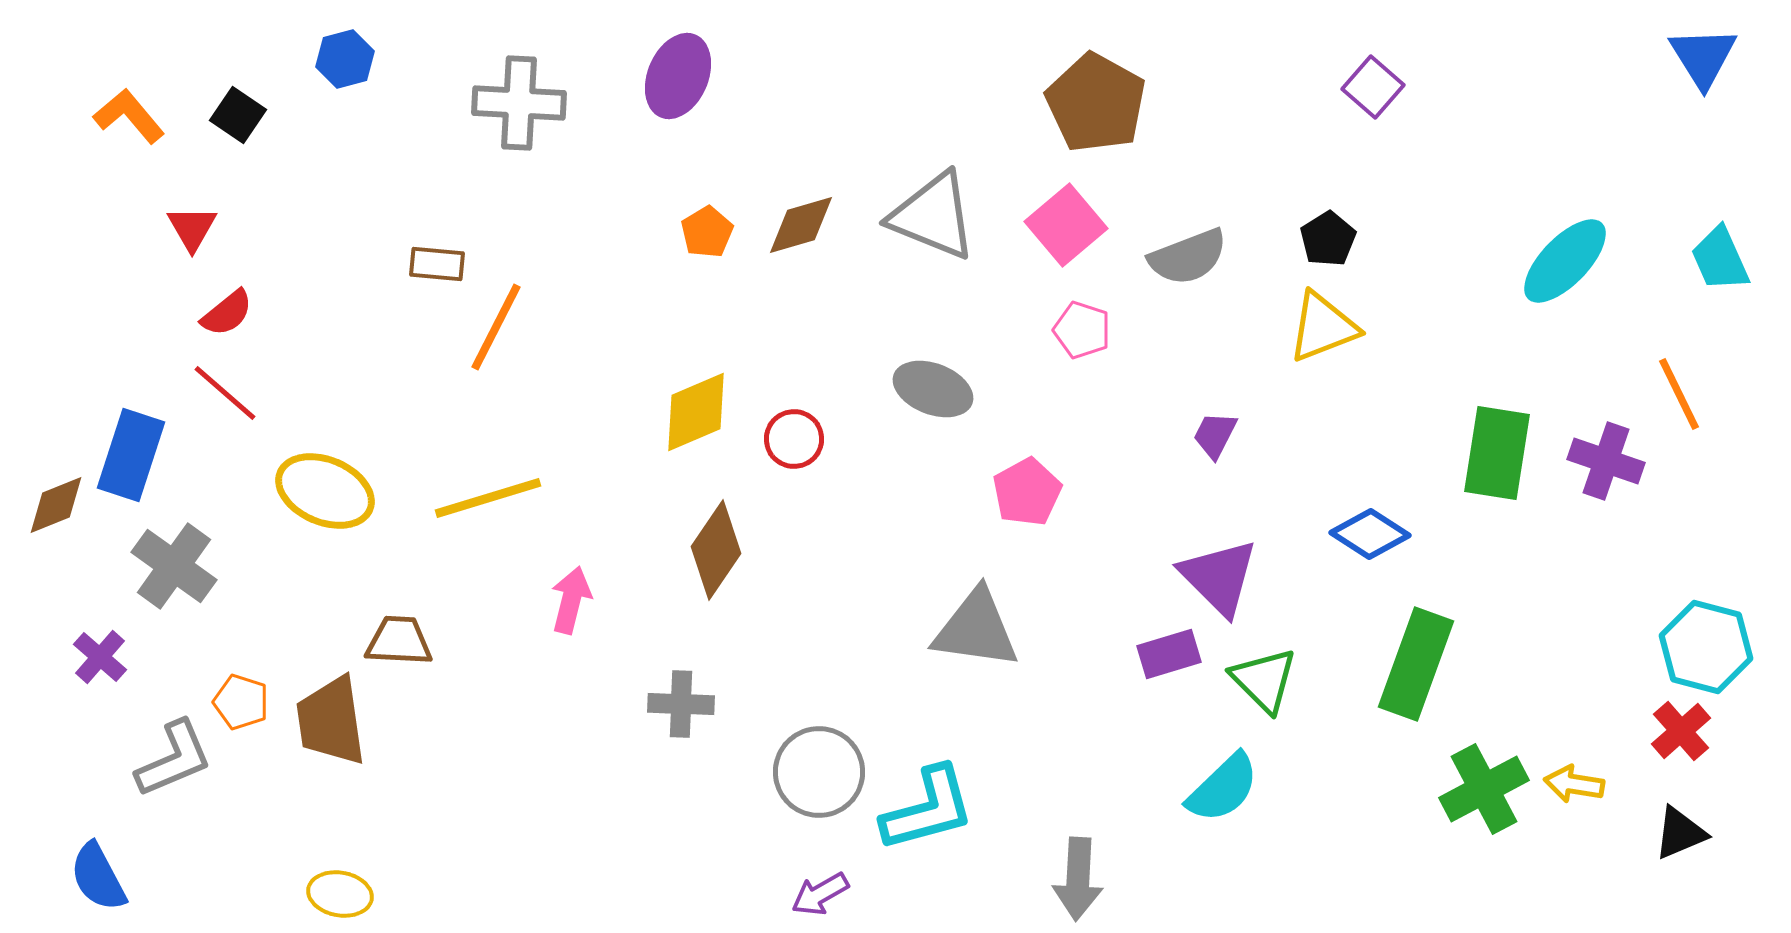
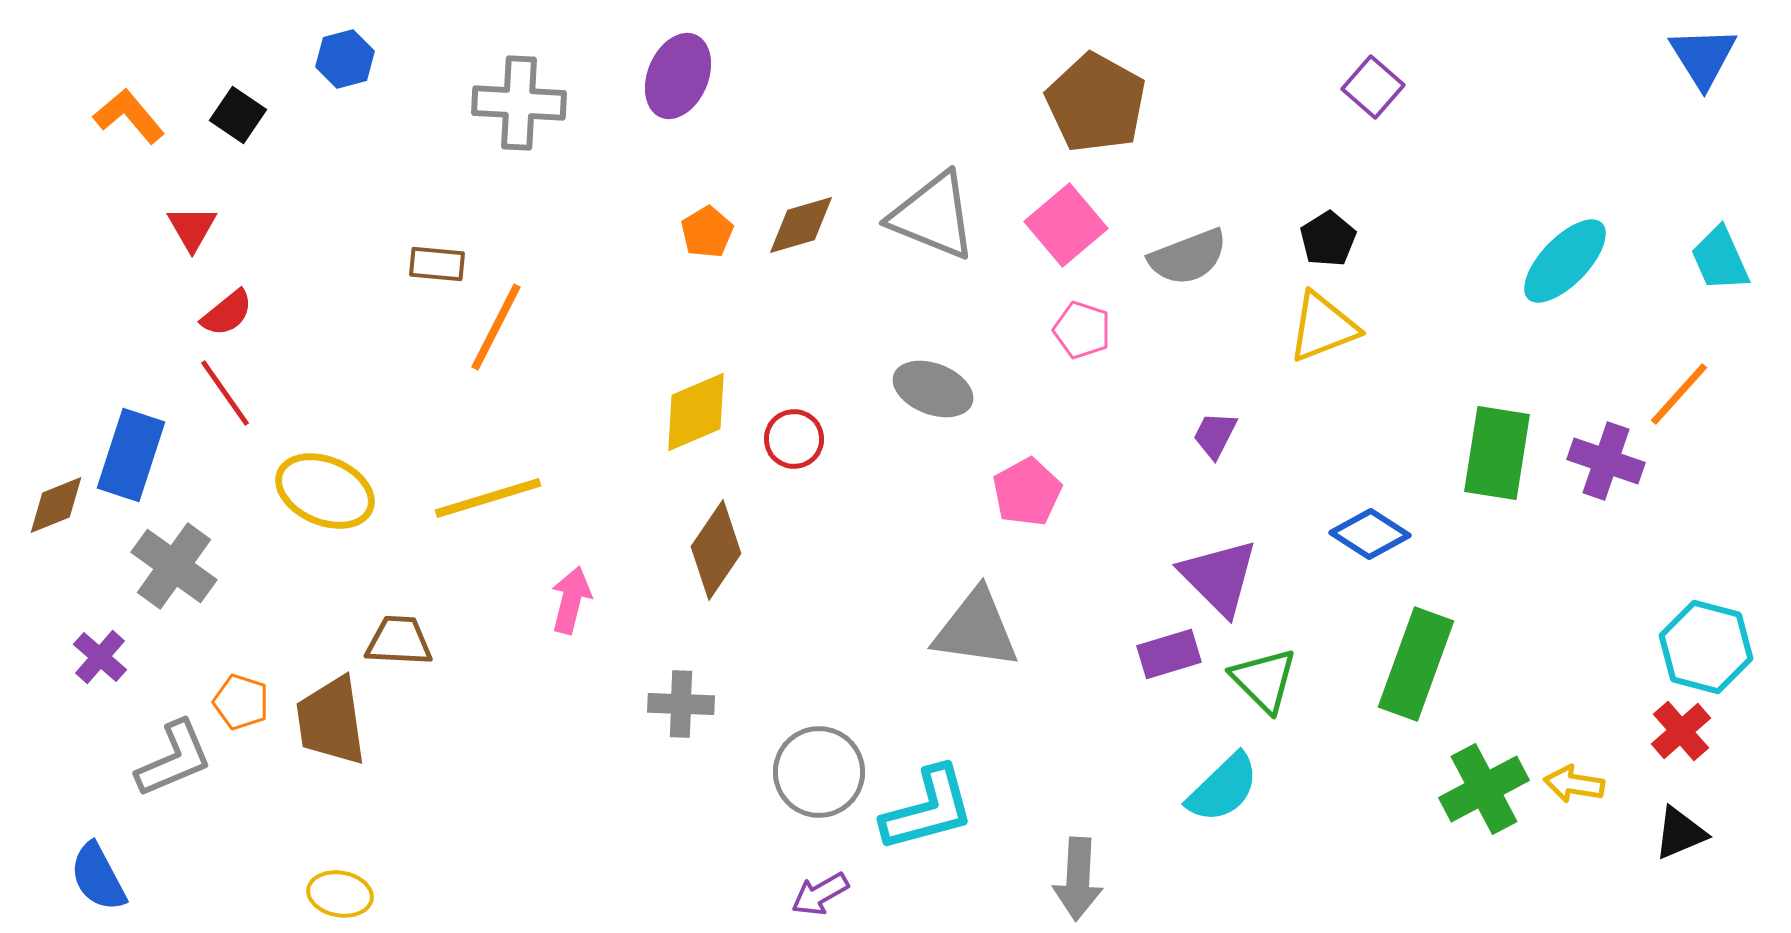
red line at (225, 393): rotated 14 degrees clockwise
orange line at (1679, 394): rotated 68 degrees clockwise
